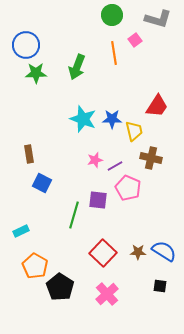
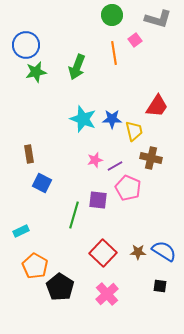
green star: moved 1 px up; rotated 10 degrees counterclockwise
